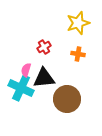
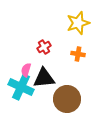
cyan cross: moved 1 px up
